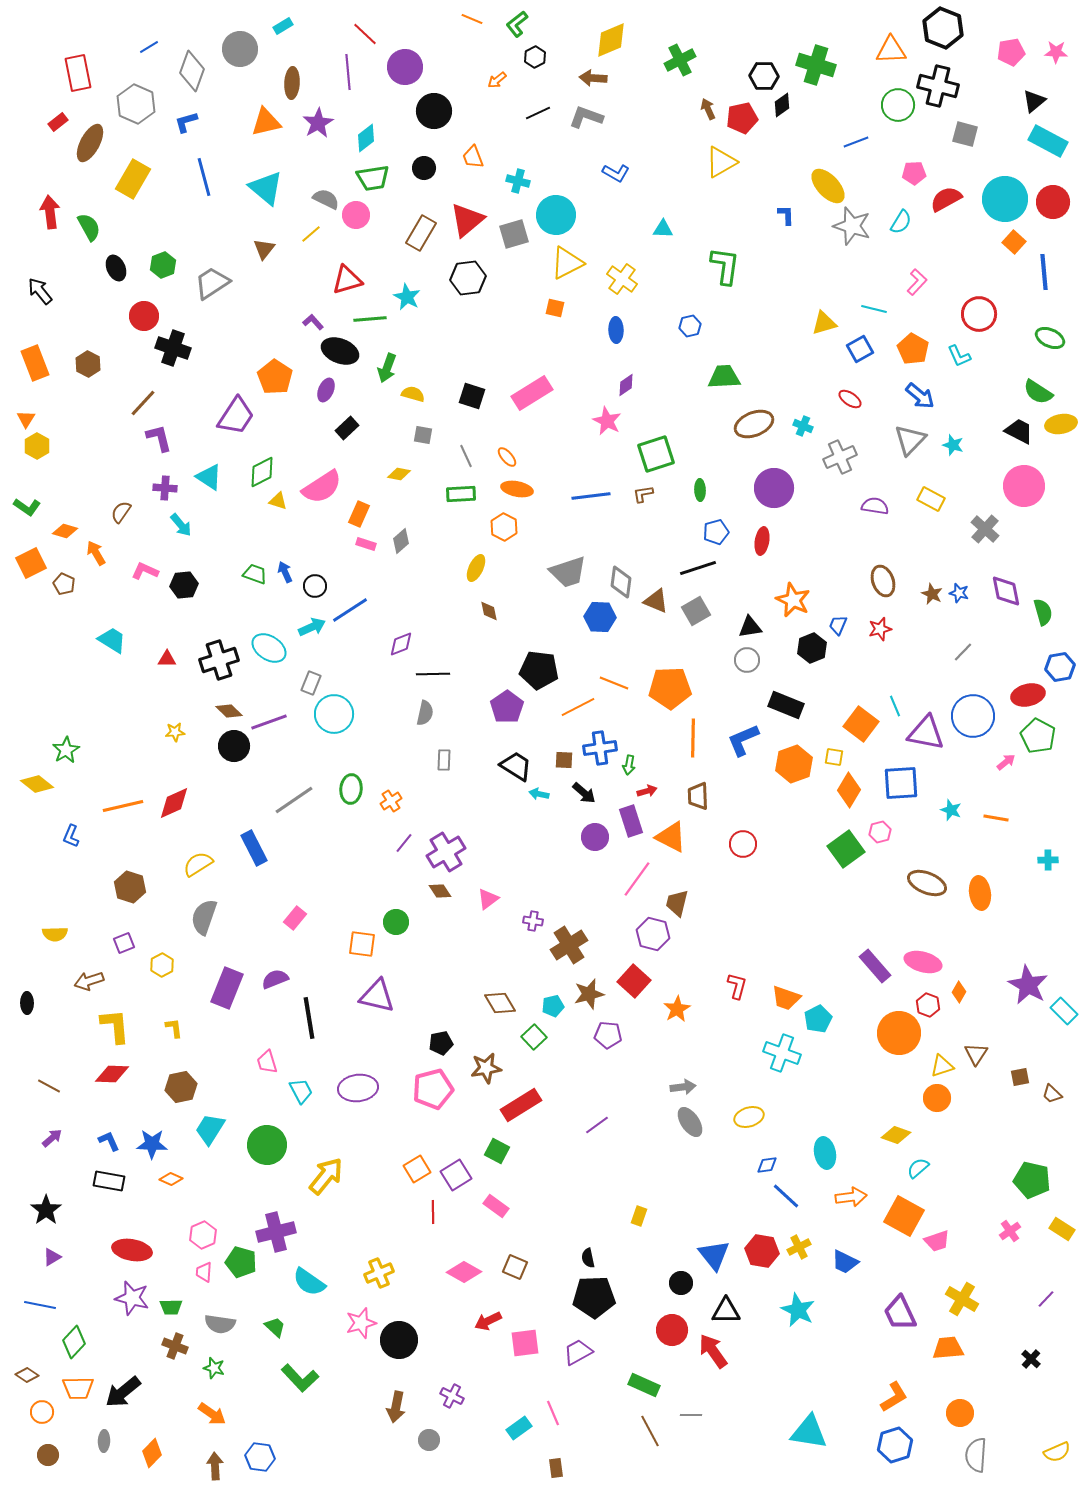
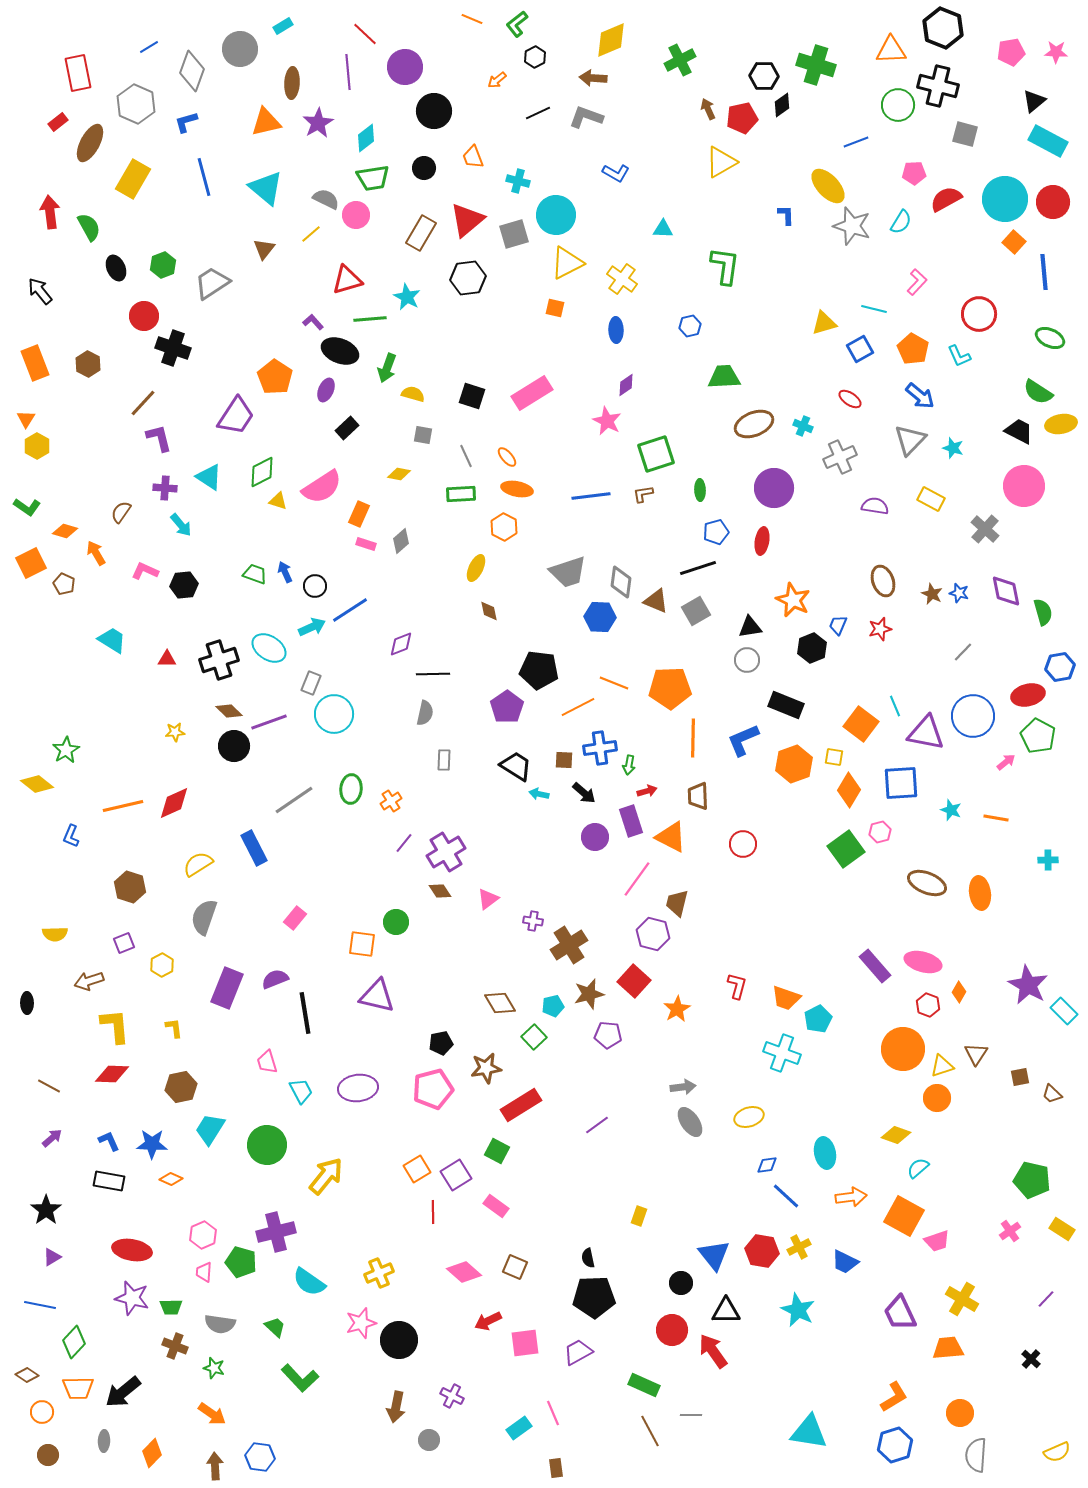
cyan star at (953, 445): moved 3 px down
black line at (309, 1018): moved 4 px left, 5 px up
orange circle at (899, 1033): moved 4 px right, 16 px down
pink diamond at (464, 1272): rotated 12 degrees clockwise
